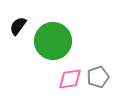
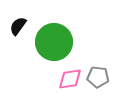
green circle: moved 1 px right, 1 px down
gray pentagon: rotated 25 degrees clockwise
